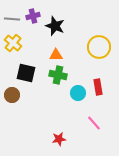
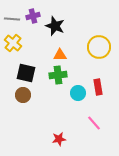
orange triangle: moved 4 px right
green cross: rotated 18 degrees counterclockwise
brown circle: moved 11 px right
